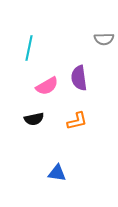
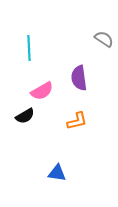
gray semicircle: rotated 144 degrees counterclockwise
cyan line: rotated 15 degrees counterclockwise
pink semicircle: moved 5 px left, 5 px down
black semicircle: moved 9 px left, 3 px up; rotated 18 degrees counterclockwise
